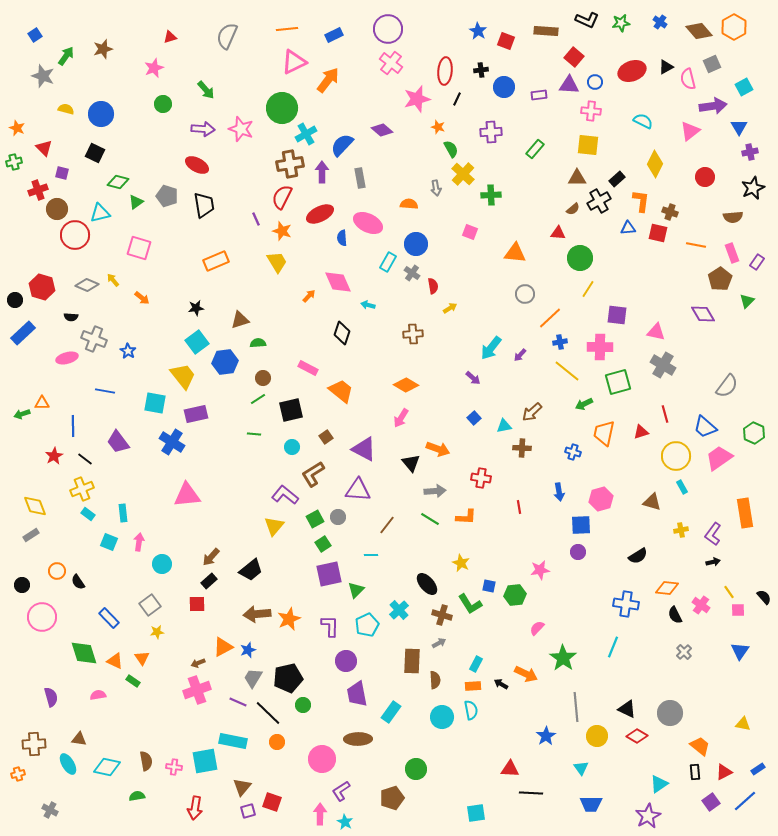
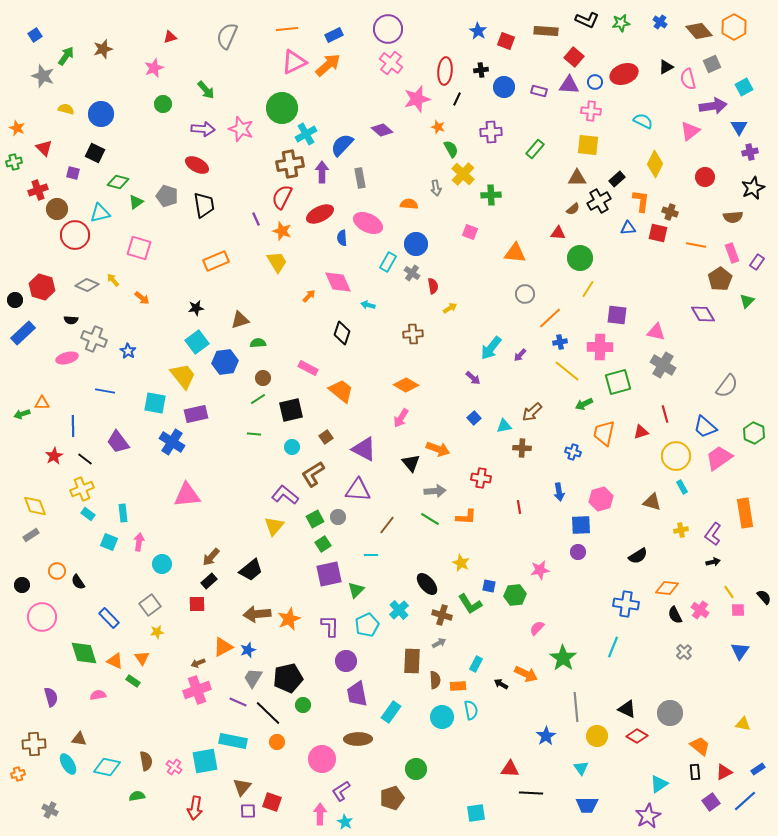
red ellipse at (632, 71): moved 8 px left, 3 px down
orange arrow at (328, 80): moved 15 px up; rotated 12 degrees clockwise
purple rectangle at (539, 95): moved 4 px up; rotated 21 degrees clockwise
purple square at (62, 173): moved 11 px right
black semicircle at (71, 317): moved 3 px down
pink cross at (701, 605): moved 1 px left, 5 px down
orange rectangle at (473, 686): moved 15 px left
pink cross at (174, 767): rotated 28 degrees clockwise
blue trapezoid at (591, 804): moved 4 px left, 1 px down
purple square at (248, 811): rotated 14 degrees clockwise
